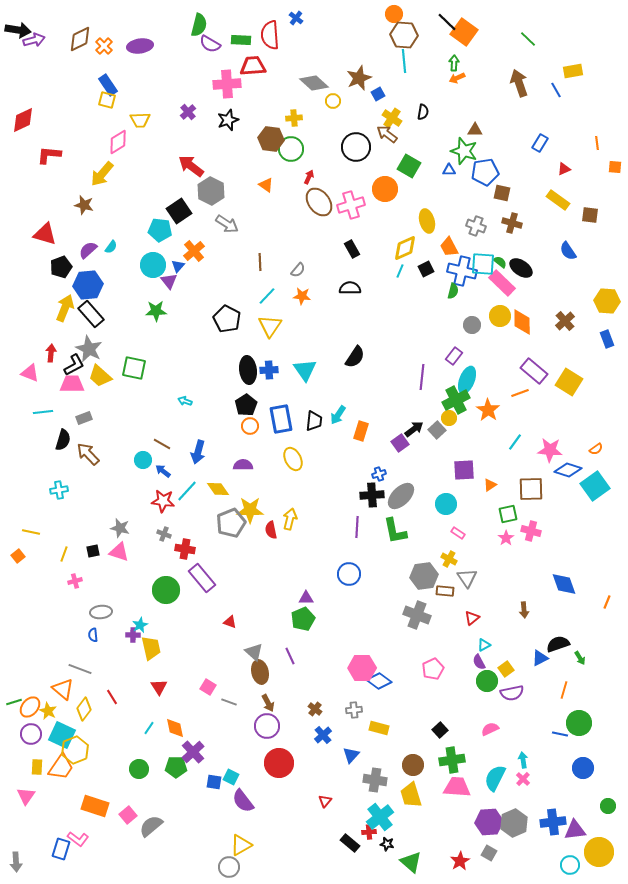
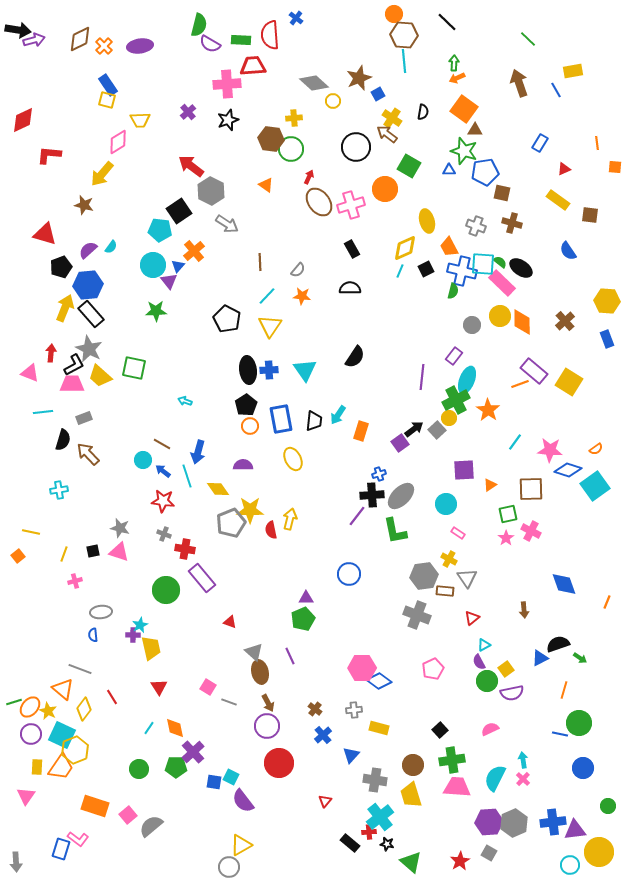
orange square at (464, 32): moved 77 px down
orange line at (520, 393): moved 9 px up
cyan line at (187, 491): moved 15 px up; rotated 60 degrees counterclockwise
purple line at (357, 527): moved 11 px up; rotated 35 degrees clockwise
pink cross at (531, 531): rotated 12 degrees clockwise
green arrow at (580, 658): rotated 24 degrees counterclockwise
